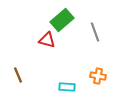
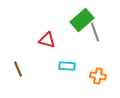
green rectangle: moved 20 px right
brown line: moved 6 px up
cyan rectangle: moved 21 px up
